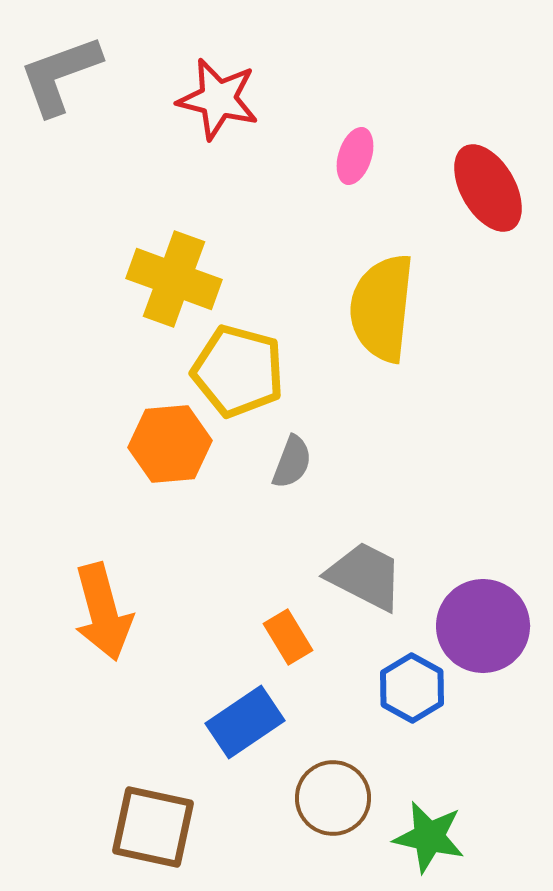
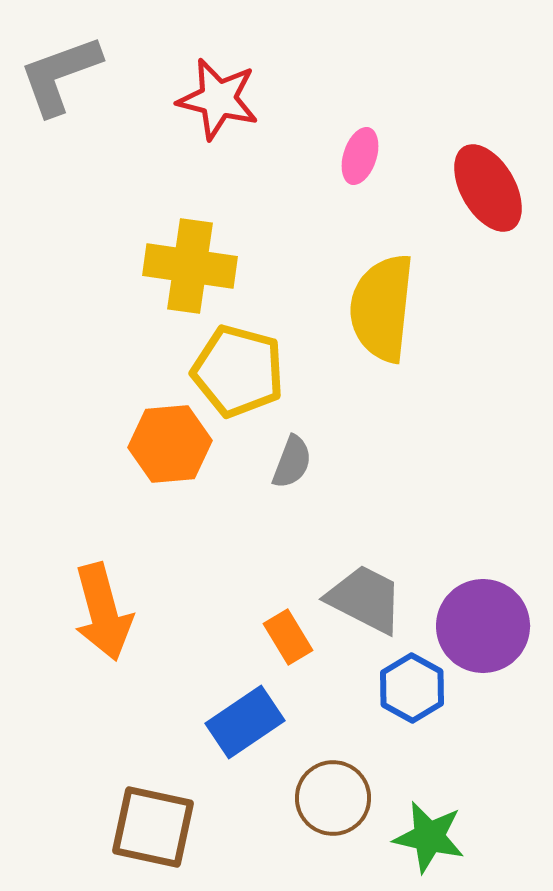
pink ellipse: moved 5 px right
yellow cross: moved 16 px right, 13 px up; rotated 12 degrees counterclockwise
gray trapezoid: moved 23 px down
